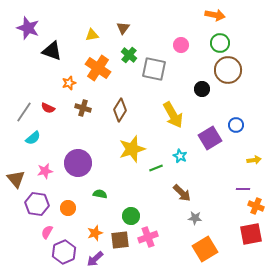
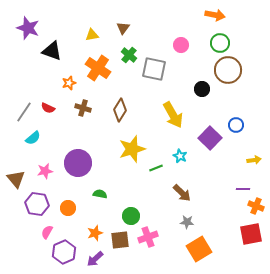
purple square at (210, 138): rotated 15 degrees counterclockwise
gray star at (195, 218): moved 8 px left, 4 px down
orange square at (205, 249): moved 6 px left
